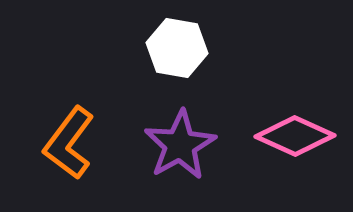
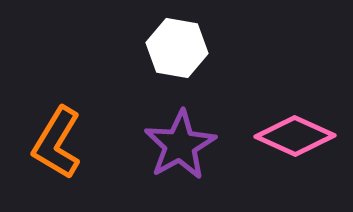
orange L-shape: moved 12 px left; rotated 6 degrees counterclockwise
